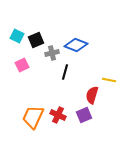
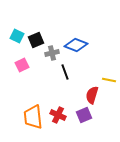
black line: rotated 35 degrees counterclockwise
orange trapezoid: rotated 30 degrees counterclockwise
